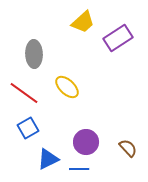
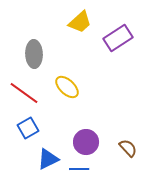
yellow trapezoid: moved 3 px left
